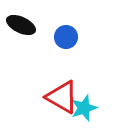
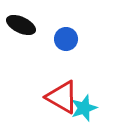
blue circle: moved 2 px down
